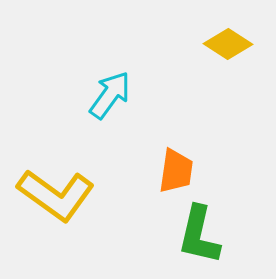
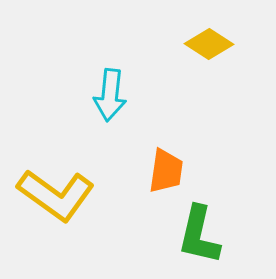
yellow diamond: moved 19 px left
cyan arrow: rotated 150 degrees clockwise
orange trapezoid: moved 10 px left
